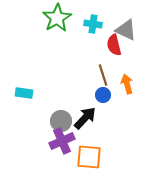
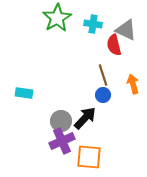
orange arrow: moved 6 px right
